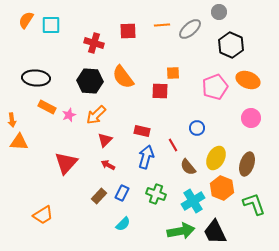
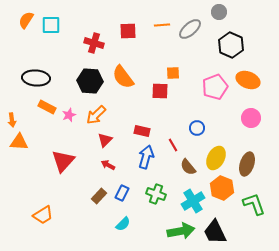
red triangle at (66, 163): moved 3 px left, 2 px up
